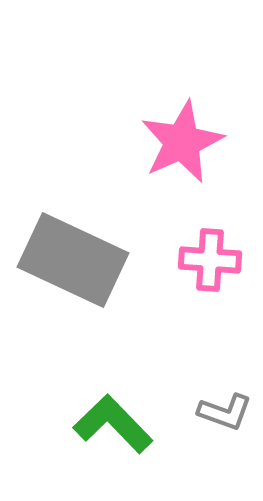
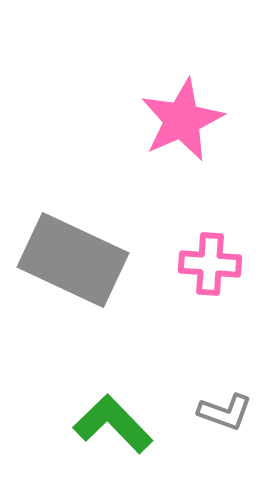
pink star: moved 22 px up
pink cross: moved 4 px down
